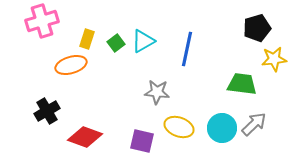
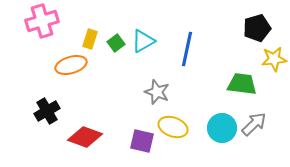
yellow rectangle: moved 3 px right
gray star: rotated 15 degrees clockwise
yellow ellipse: moved 6 px left
